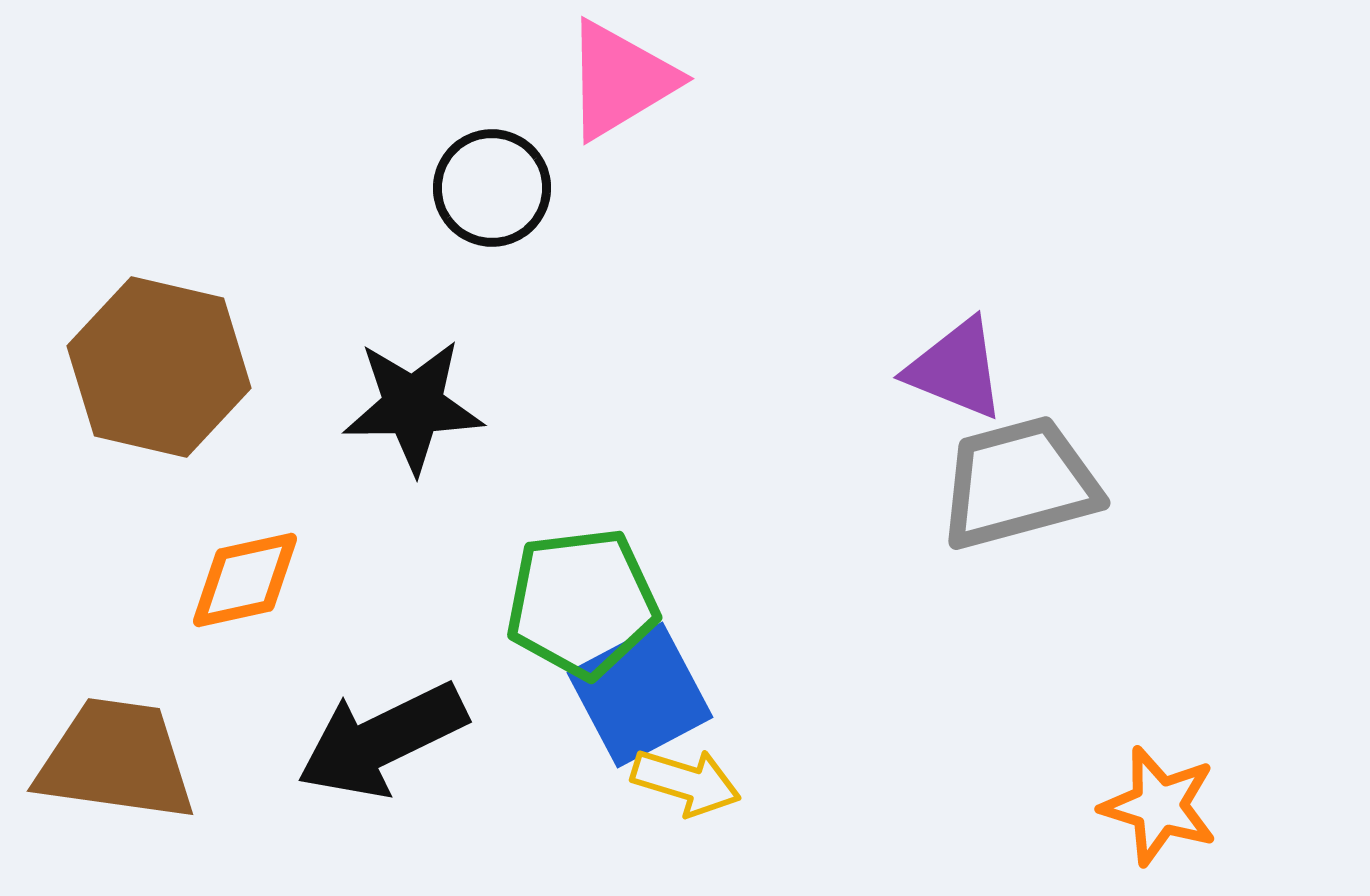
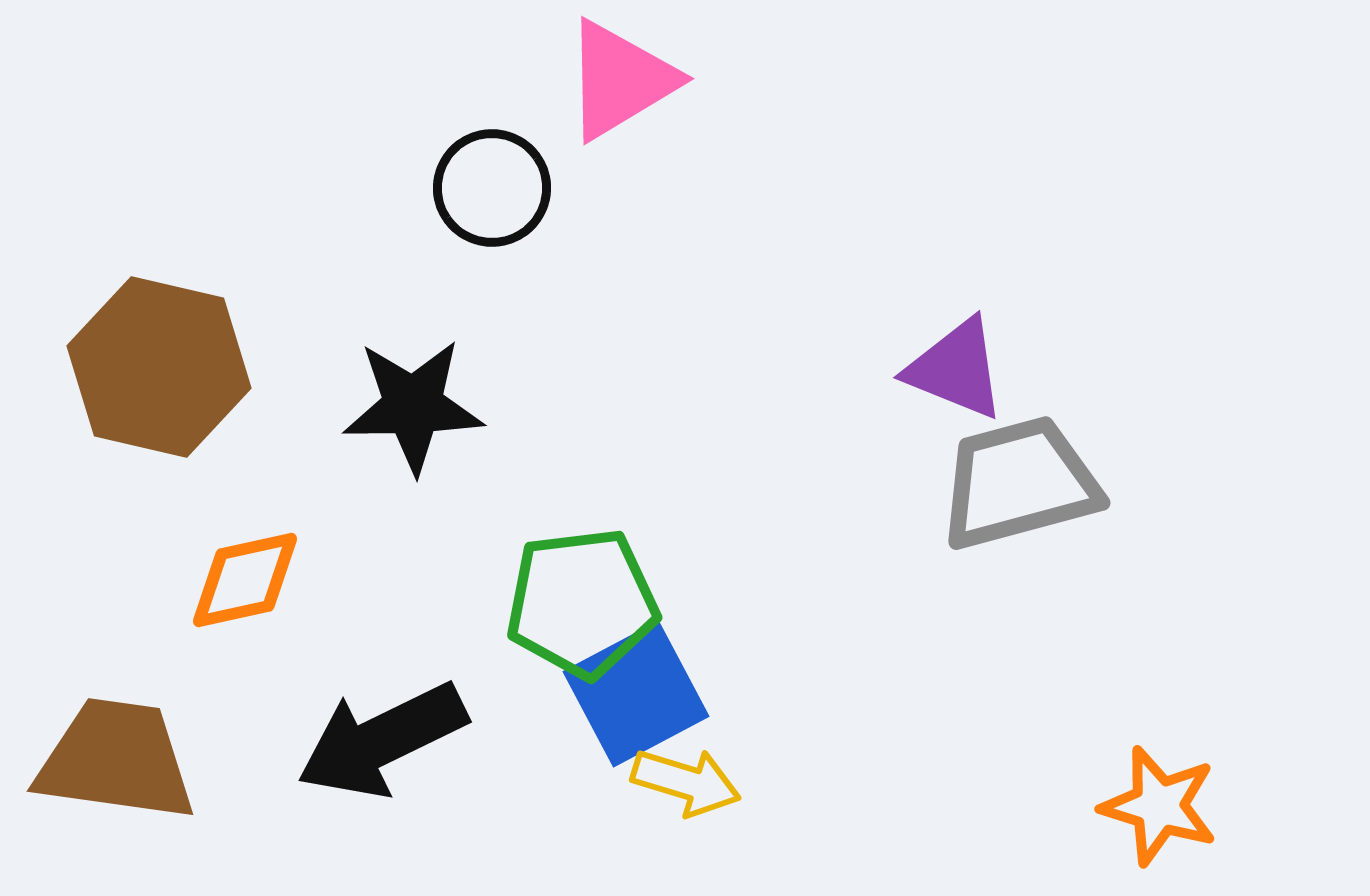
blue square: moved 4 px left, 1 px up
